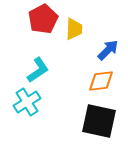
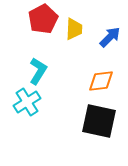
blue arrow: moved 2 px right, 13 px up
cyan L-shape: moved 1 px down; rotated 24 degrees counterclockwise
